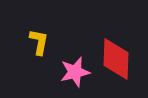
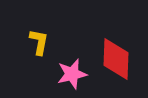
pink star: moved 3 px left, 2 px down
